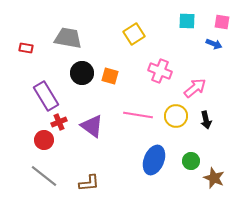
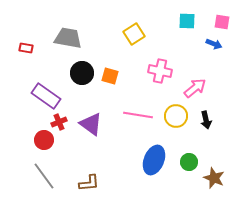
pink cross: rotated 10 degrees counterclockwise
purple rectangle: rotated 24 degrees counterclockwise
purple triangle: moved 1 px left, 2 px up
green circle: moved 2 px left, 1 px down
gray line: rotated 16 degrees clockwise
